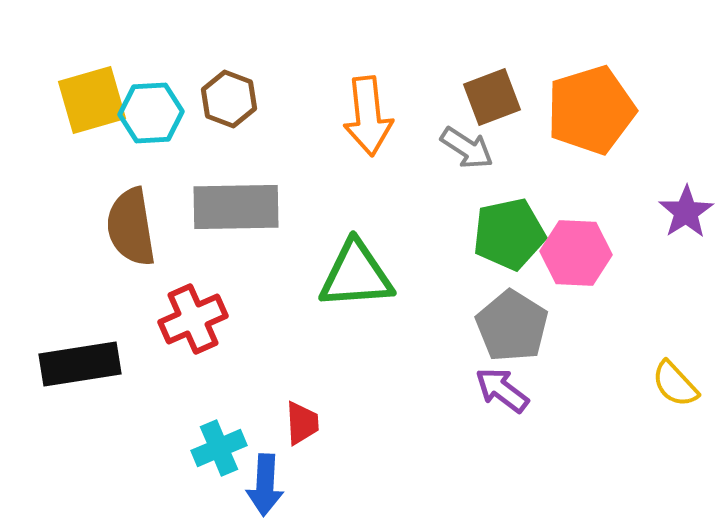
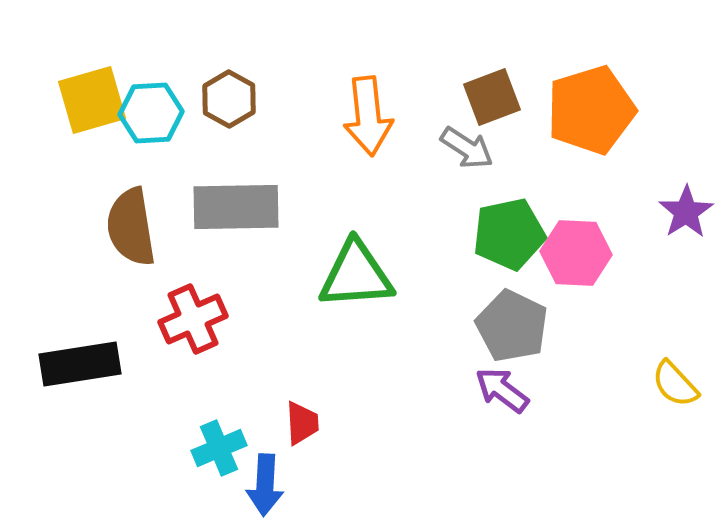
brown hexagon: rotated 8 degrees clockwise
gray pentagon: rotated 6 degrees counterclockwise
